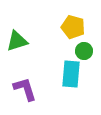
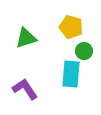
yellow pentagon: moved 2 px left
green triangle: moved 9 px right, 3 px up
purple L-shape: rotated 16 degrees counterclockwise
